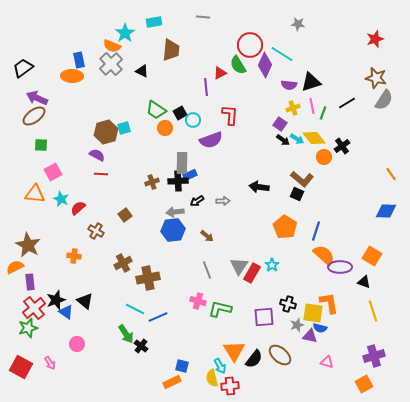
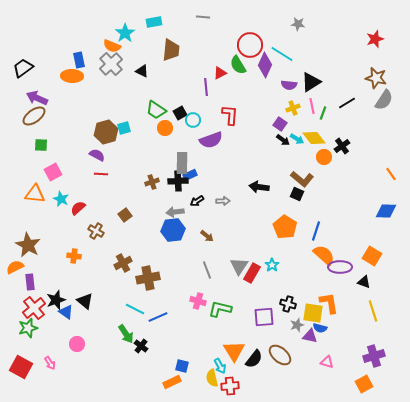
black triangle at (311, 82): rotated 15 degrees counterclockwise
